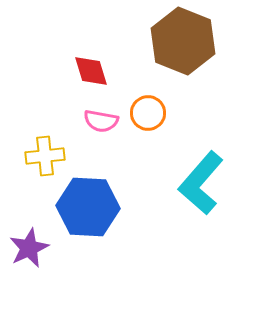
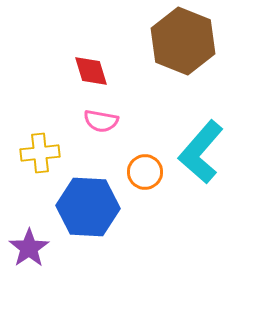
orange circle: moved 3 px left, 59 px down
yellow cross: moved 5 px left, 3 px up
cyan L-shape: moved 31 px up
purple star: rotated 9 degrees counterclockwise
